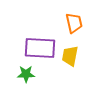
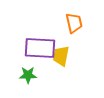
yellow trapezoid: moved 9 px left
green star: moved 2 px right, 1 px down
